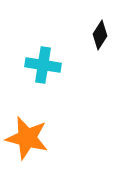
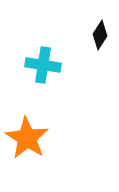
orange star: rotated 18 degrees clockwise
